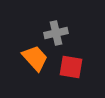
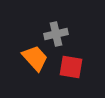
gray cross: moved 1 px down
